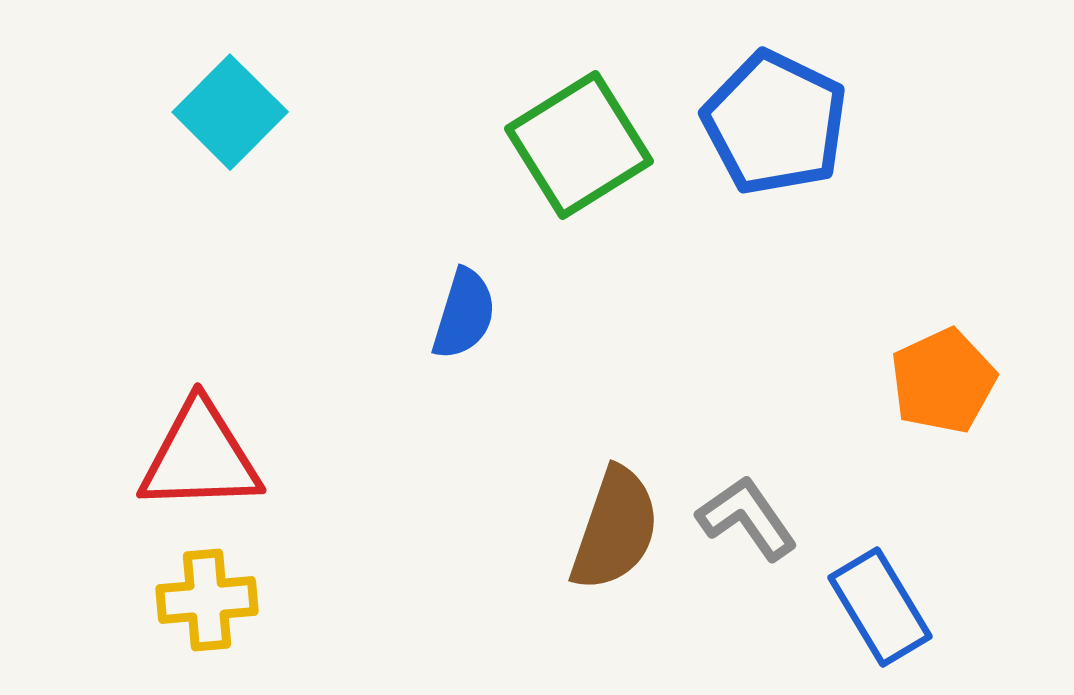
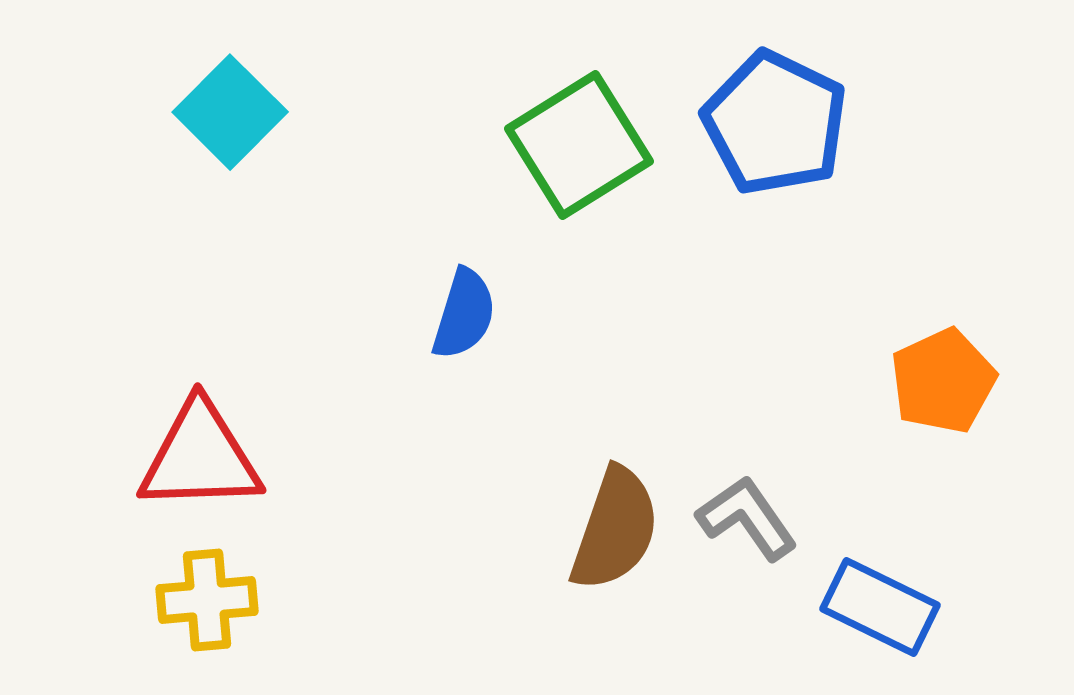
blue rectangle: rotated 33 degrees counterclockwise
